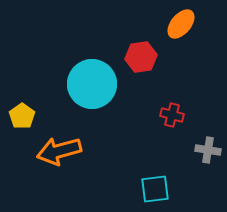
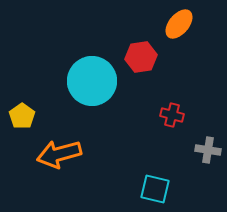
orange ellipse: moved 2 px left
cyan circle: moved 3 px up
orange arrow: moved 3 px down
cyan square: rotated 20 degrees clockwise
